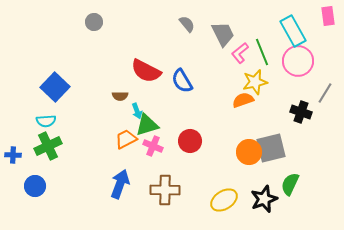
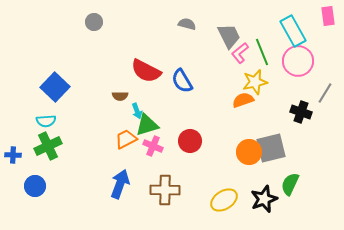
gray semicircle: rotated 36 degrees counterclockwise
gray trapezoid: moved 6 px right, 2 px down
